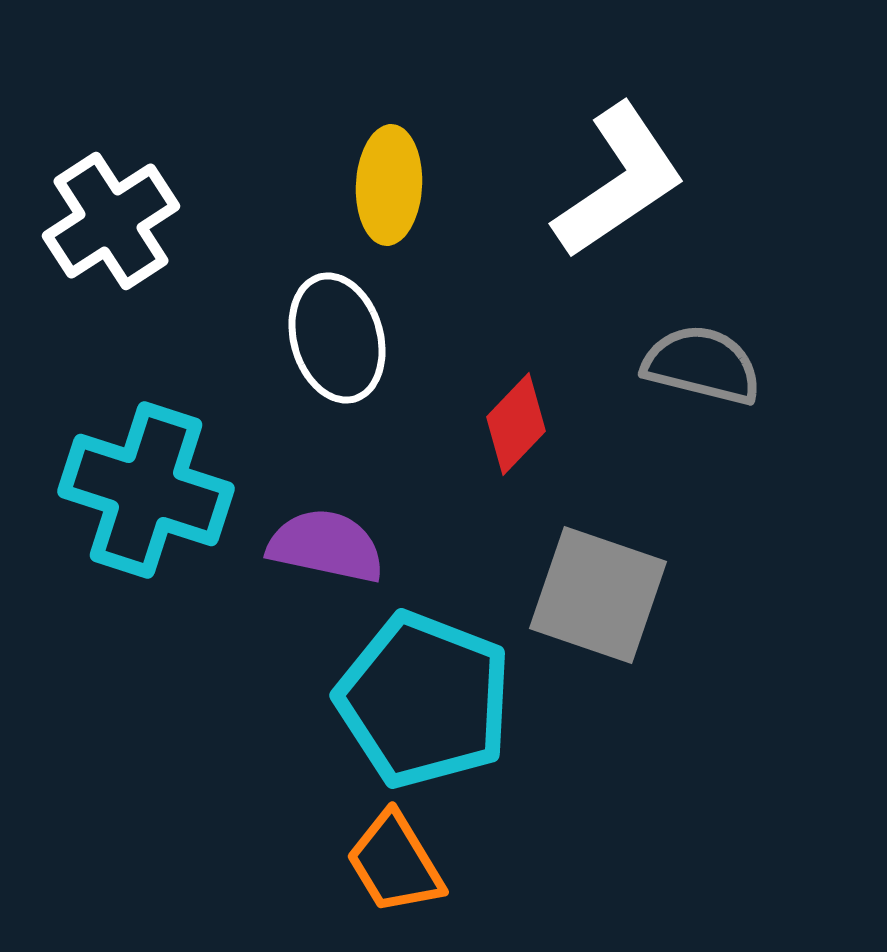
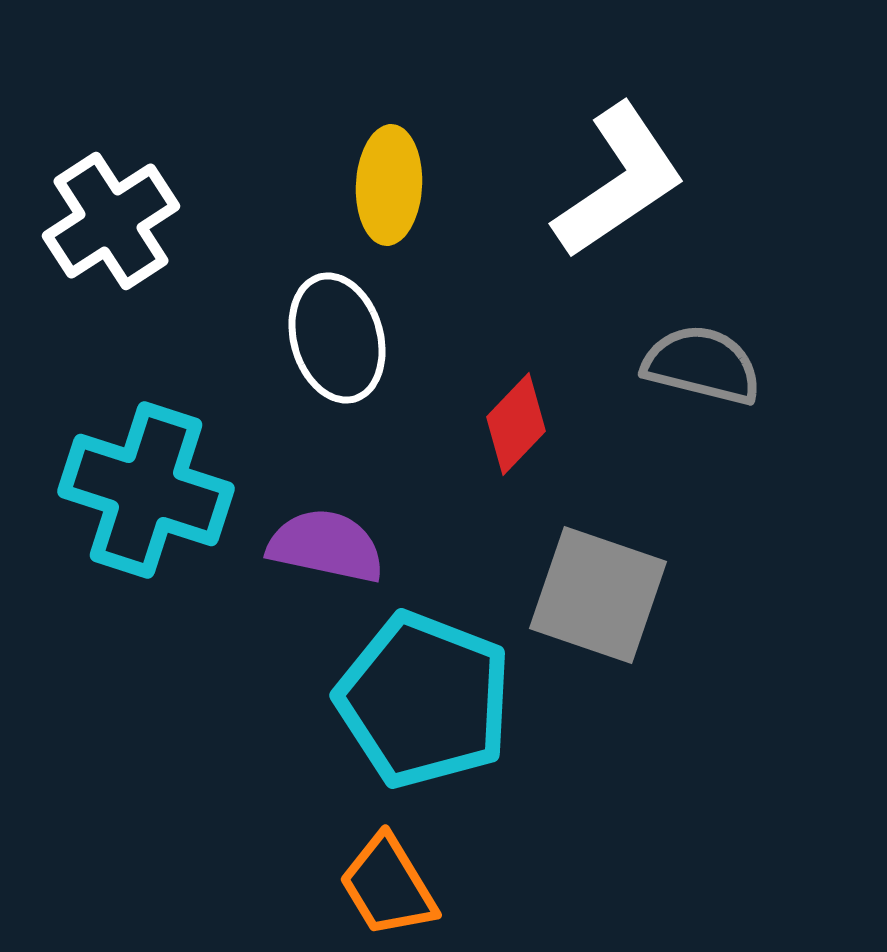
orange trapezoid: moved 7 px left, 23 px down
